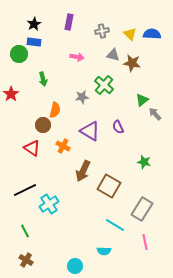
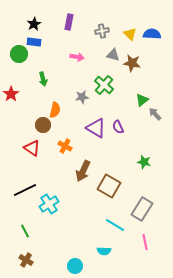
purple triangle: moved 6 px right, 3 px up
orange cross: moved 2 px right
